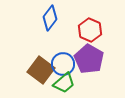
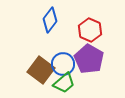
blue diamond: moved 2 px down
